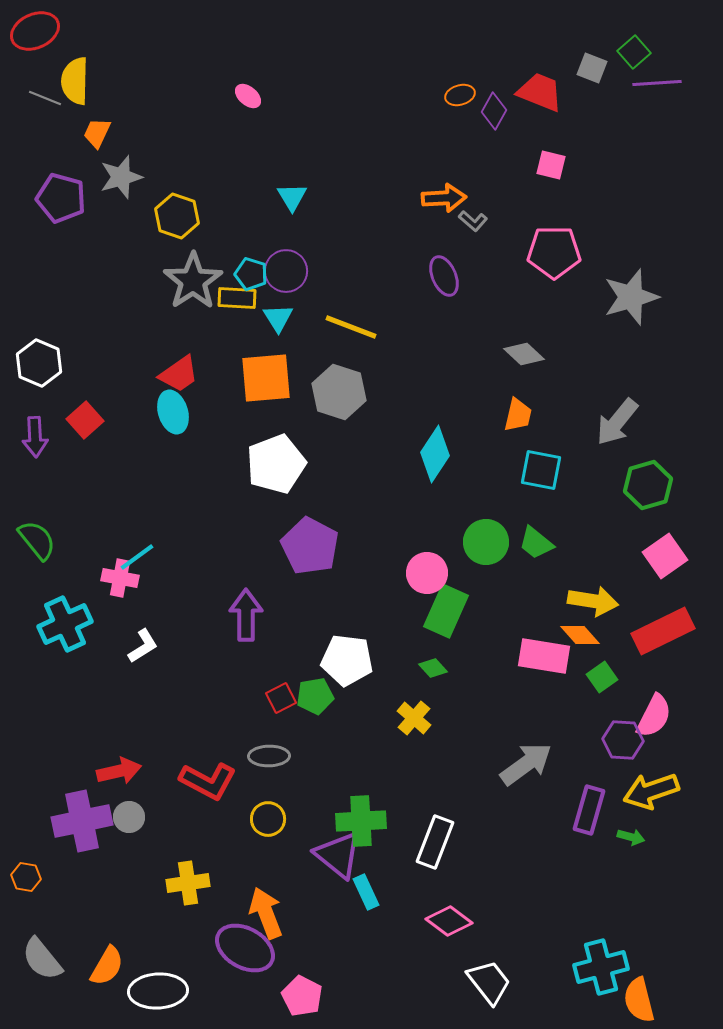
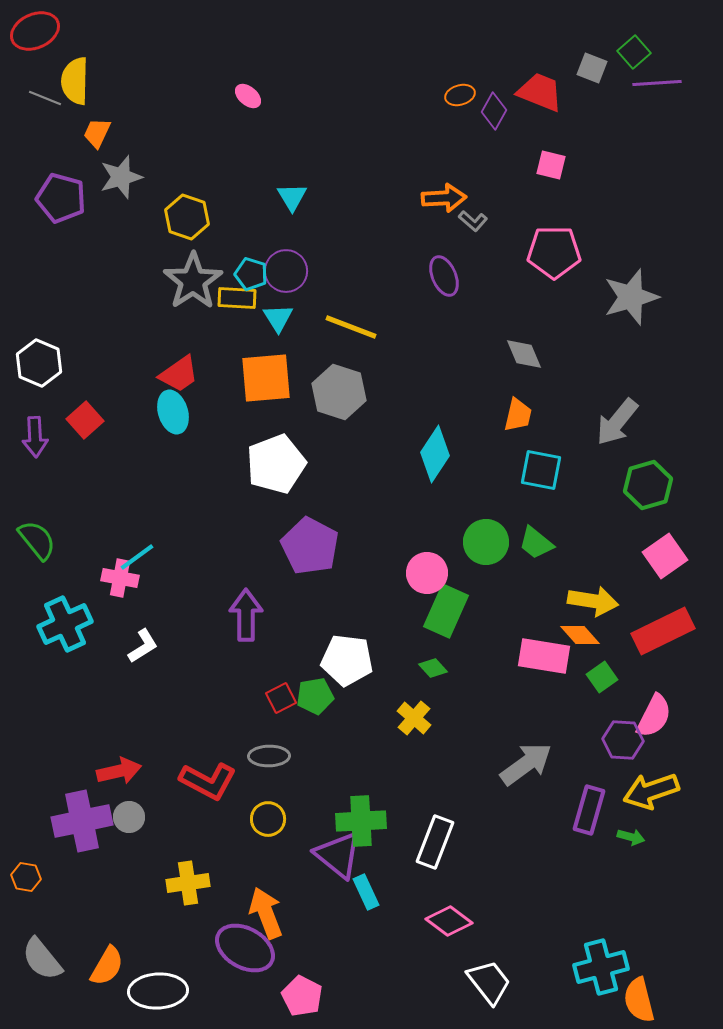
yellow hexagon at (177, 216): moved 10 px right, 1 px down
gray diamond at (524, 354): rotated 24 degrees clockwise
